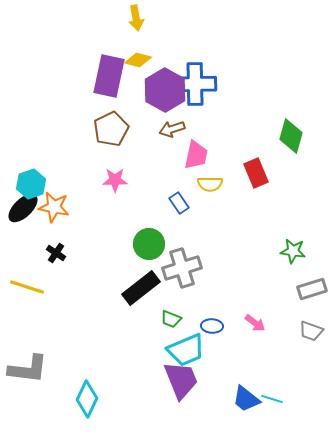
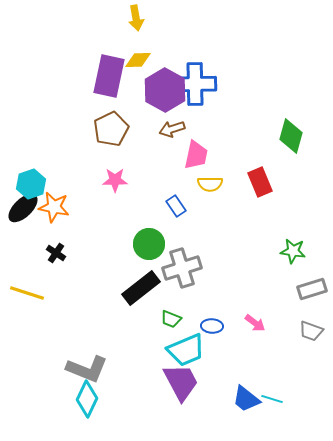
yellow diamond: rotated 16 degrees counterclockwise
red rectangle: moved 4 px right, 9 px down
blue rectangle: moved 3 px left, 3 px down
yellow line: moved 6 px down
gray L-shape: moved 59 px right; rotated 15 degrees clockwise
purple trapezoid: moved 2 px down; rotated 6 degrees counterclockwise
